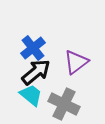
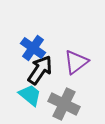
blue cross: rotated 15 degrees counterclockwise
black arrow: moved 4 px right, 2 px up; rotated 16 degrees counterclockwise
cyan trapezoid: moved 1 px left
